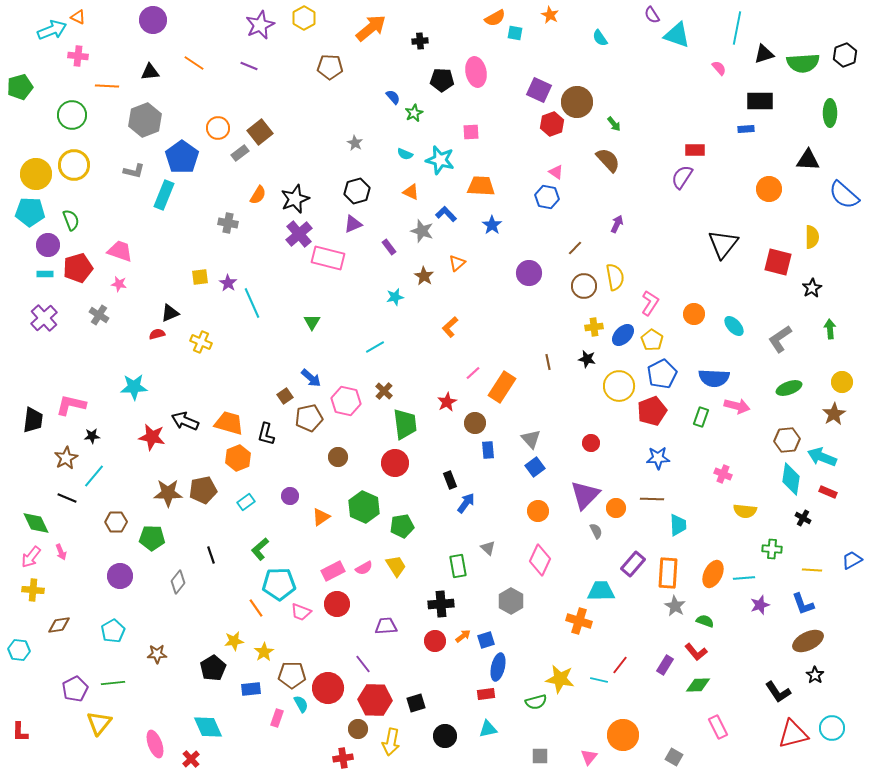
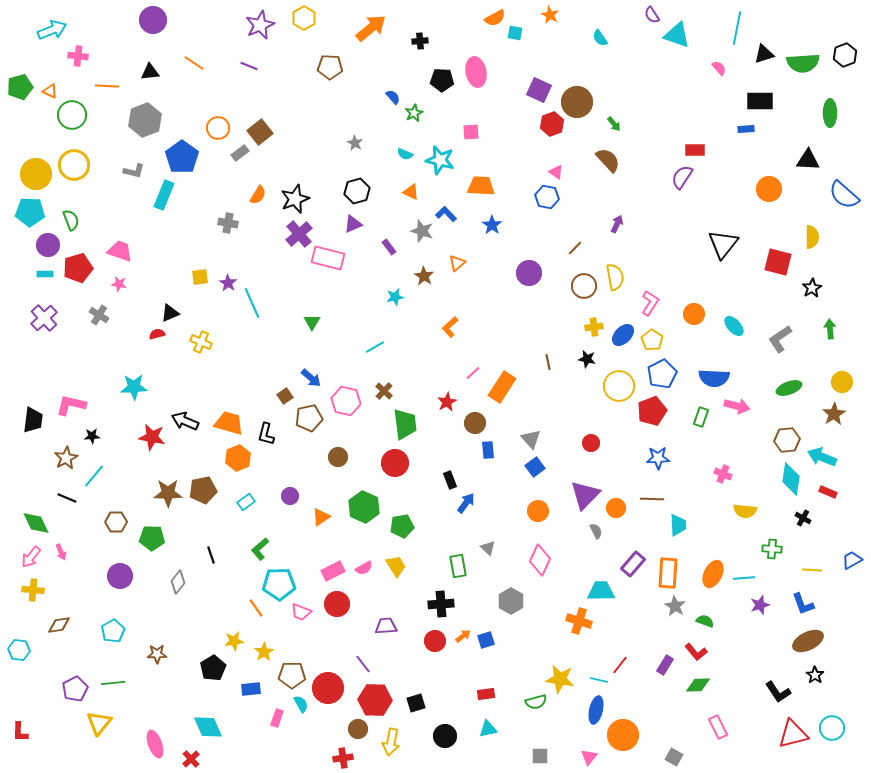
orange triangle at (78, 17): moved 28 px left, 74 px down
blue ellipse at (498, 667): moved 98 px right, 43 px down
